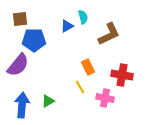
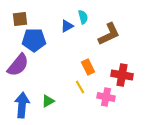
pink cross: moved 1 px right, 1 px up
